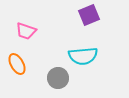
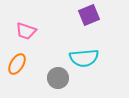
cyan semicircle: moved 1 px right, 2 px down
orange ellipse: rotated 60 degrees clockwise
